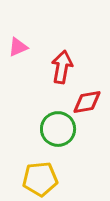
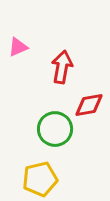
red diamond: moved 2 px right, 3 px down
green circle: moved 3 px left
yellow pentagon: rotated 8 degrees counterclockwise
